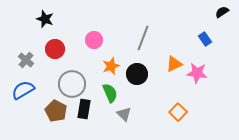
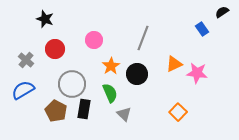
blue rectangle: moved 3 px left, 10 px up
orange star: rotated 12 degrees counterclockwise
